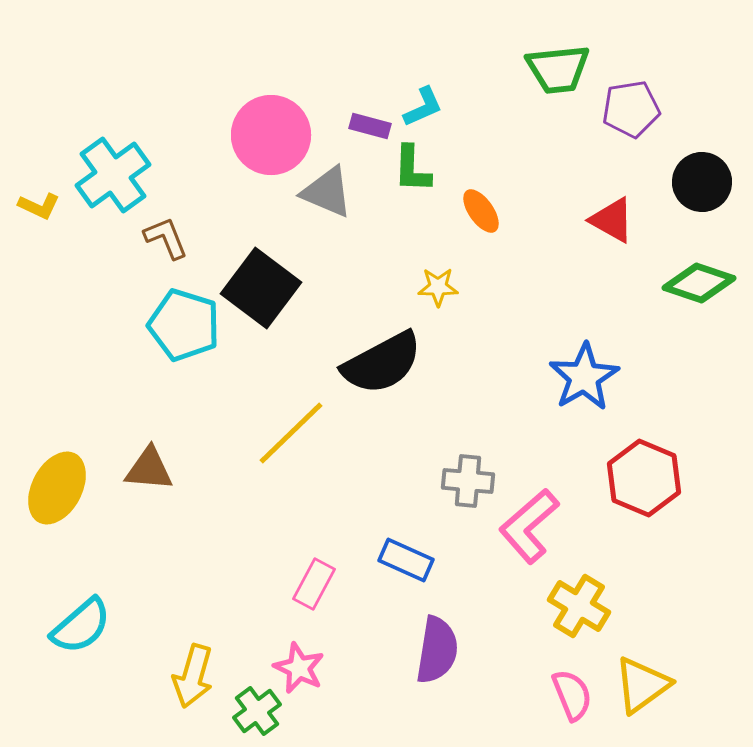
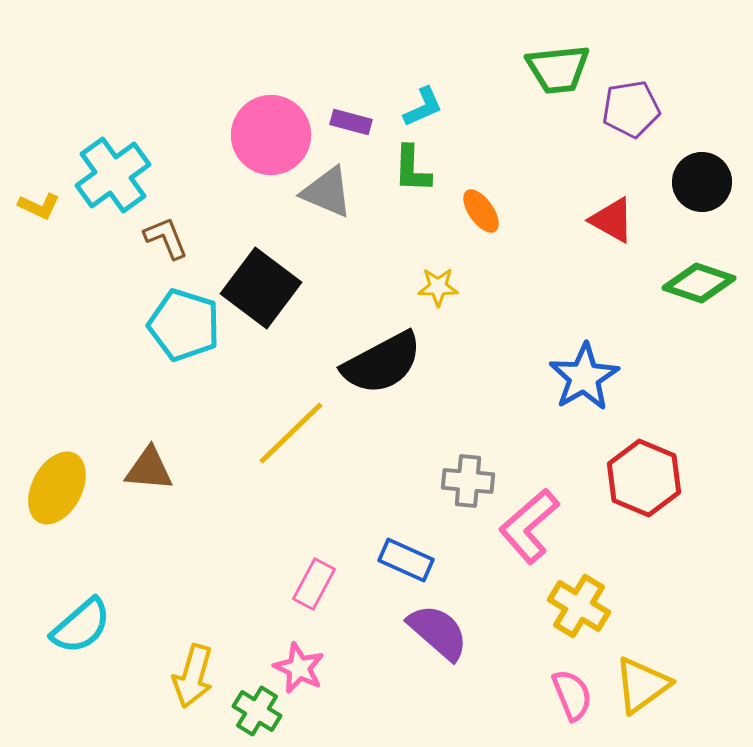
purple rectangle: moved 19 px left, 4 px up
purple semicircle: moved 1 px right, 18 px up; rotated 58 degrees counterclockwise
green cross: rotated 21 degrees counterclockwise
